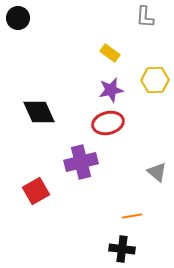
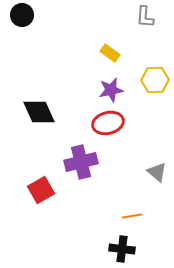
black circle: moved 4 px right, 3 px up
red square: moved 5 px right, 1 px up
